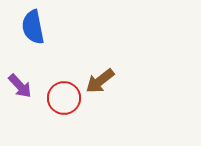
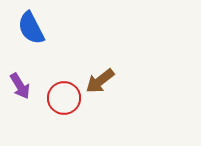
blue semicircle: moved 2 px left, 1 px down; rotated 16 degrees counterclockwise
purple arrow: rotated 12 degrees clockwise
